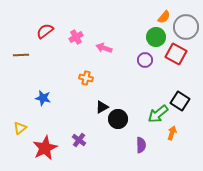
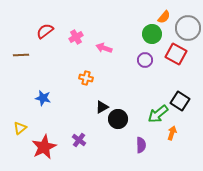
gray circle: moved 2 px right, 1 px down
green circle: moved 4 px left, 3 px up
red star: moved 1 px left, 1 px up
